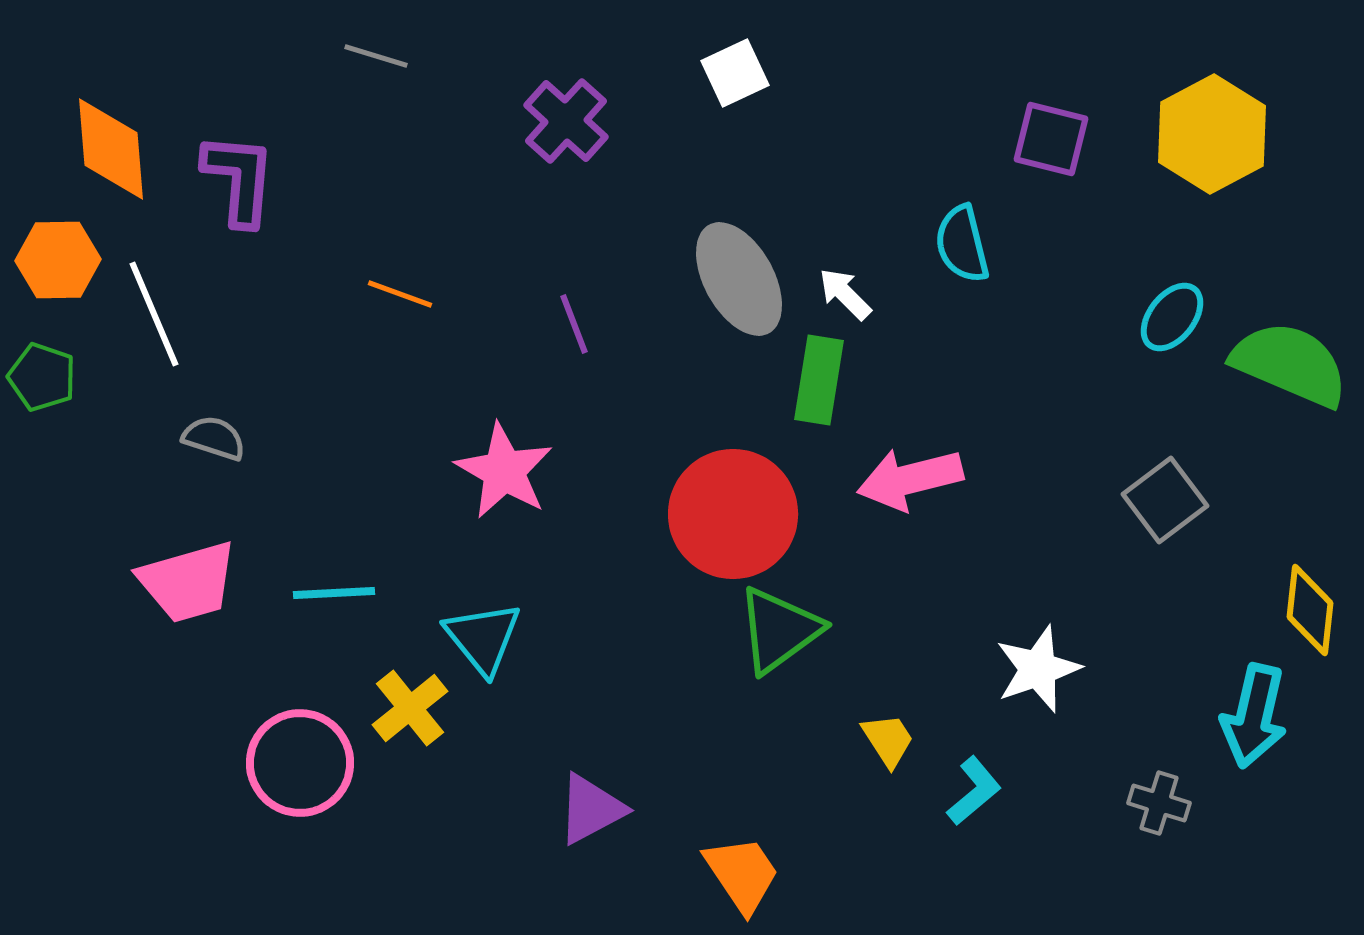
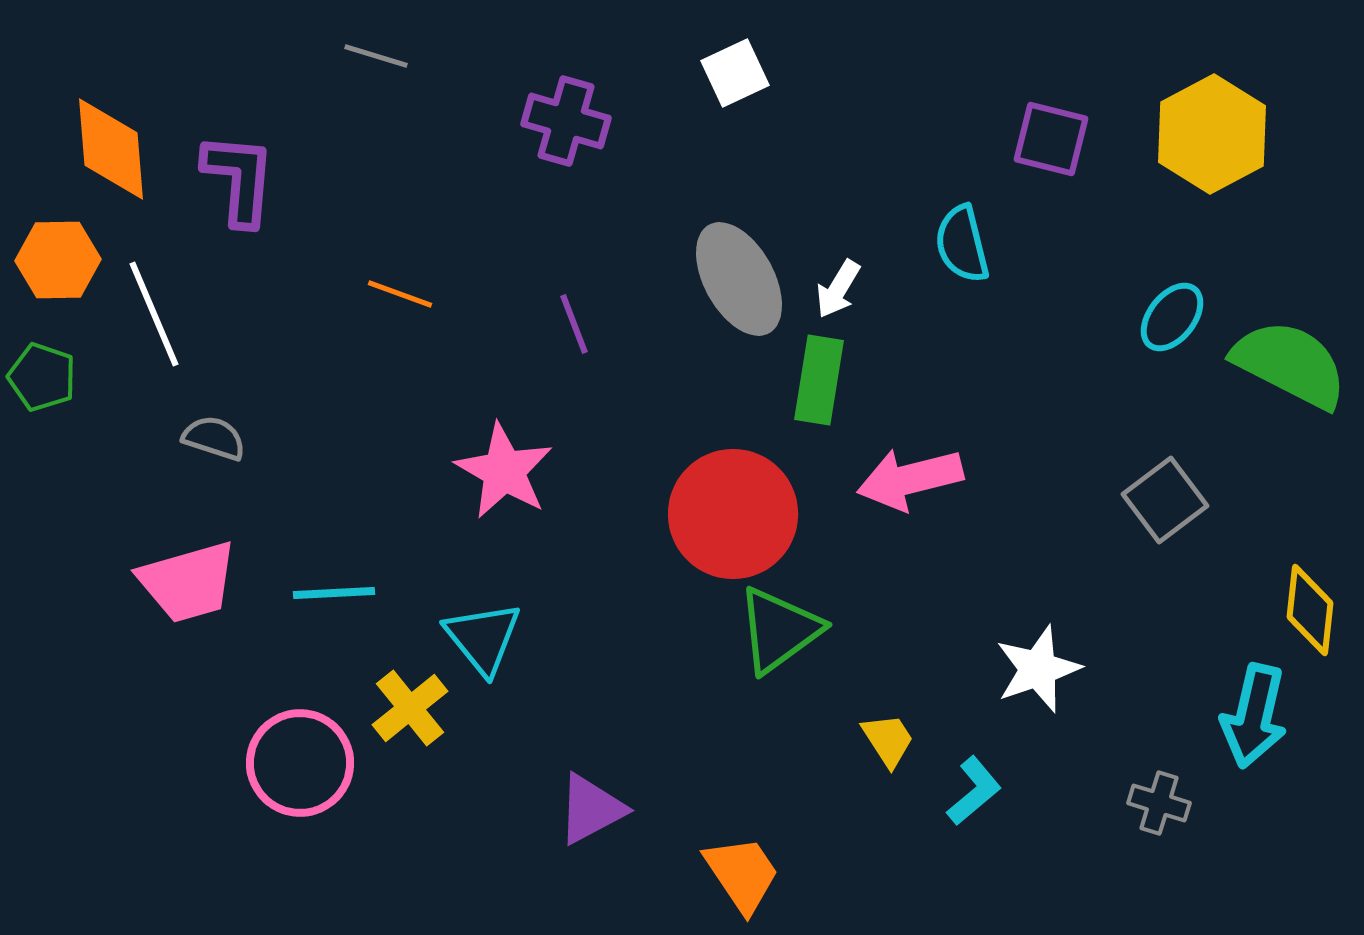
purple cross: rotated 26 degrees counterclockwise
white arrow: moved 7 px left, 5 px up; rotated 104 degrees counterclockwise
green semicircle: rotated 4 degrees clockwise
